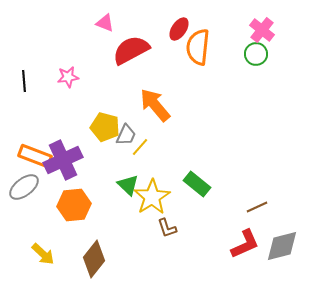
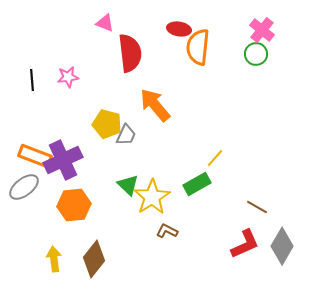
red ellipse: rotated 65 degrees clockwise
red semicircle: moved 1 px left, 3 px down; rotated 111 degrees clockwise
black line: moved 8 px right, 1 px up
yellow pentagon: moved 2 px right, 3 px up
yellow line: moved 75 px right, 11 px down
green rectangle: rotated 68 degrees counterclockwise
brown line: rotated 55 degrees clockwise
brown L-shape: moved 3 px down; rotated 135 degrees clockwise
gray diamond: rotated 45 degrees counterclockwise
yellow arrow: moved 11 px right, 5 px down; rotated 140 degrees counterclockwise
